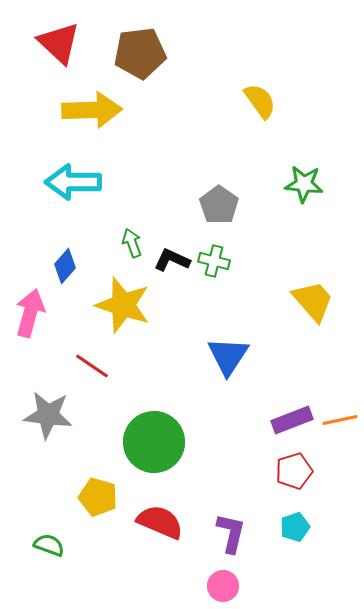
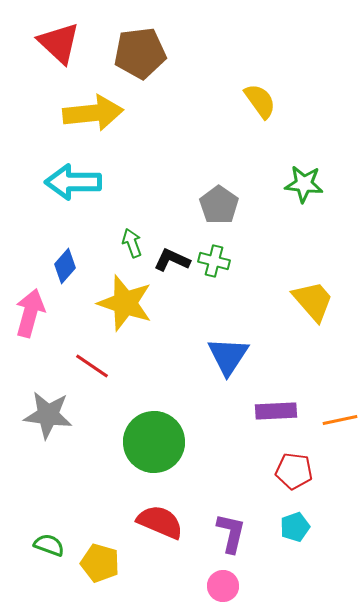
yellow arrow: moved 1 px right, 3 px down; rotated 4 degrees counterclockwise
yellow star: moved 2 px right, 2 px up
purple rectangle: moved 16 px left, 9 px up; rotated 18 degrees clockwise
red pentagon: rotated 24 degrees clockwise
yellow pentagon: moved 2 px right, 66 px down
